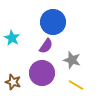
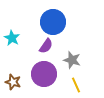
purple circle: moved 2 px right, 1 px down
yellow line: rotated 35 degrees clockwise
